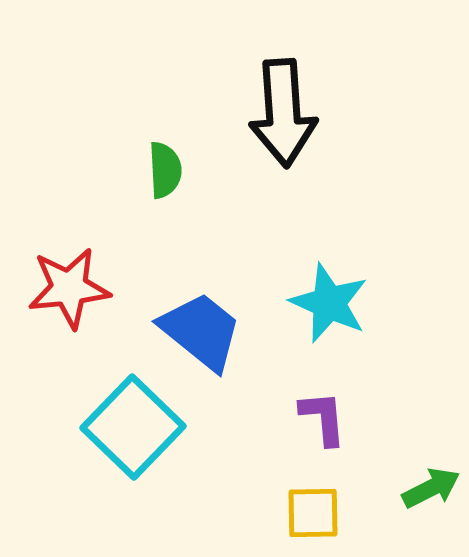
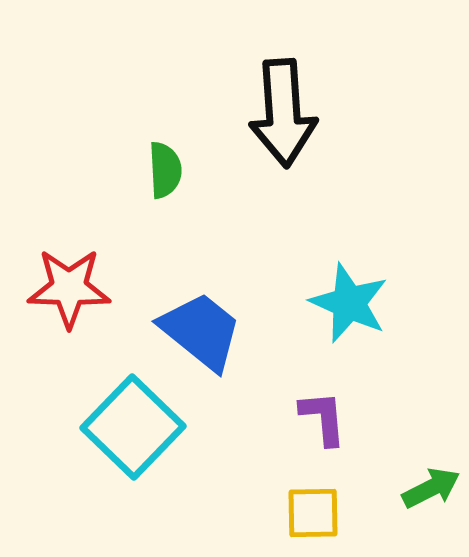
red star: rotated 8 degrees clockwise
cyan star: moved 20 px right
